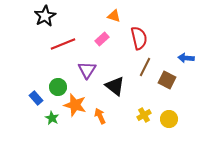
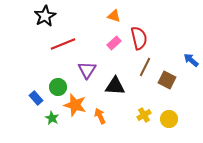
pink rectangle: moved 12 px right, 4 px down
blue arrow: moved 5 px right, 2 px down; rotated 35 degrees clockwise
black triangle: rotated 35 degrees counterclockwise
